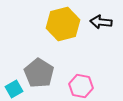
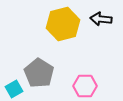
black arrow: moved 3 px up
pink hexagon: moved 4 px right; rotated 10 degrees counterclockwise
